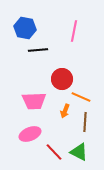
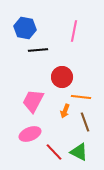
red circle: moved 2 px up
orange line: rotated 18 degrees counterclockwise
pink trapezoid: moved 1 px left; rotated 120 degrees clockwise
brown line: rotated 24 degrees counterclockwise
